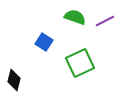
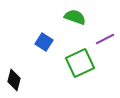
purple line: moved 18 px down
